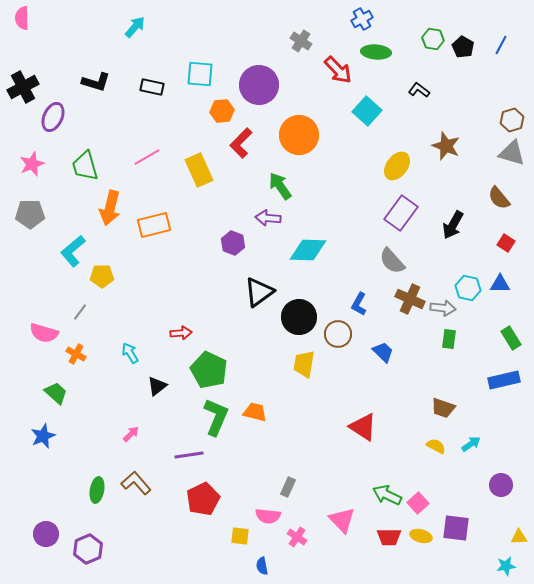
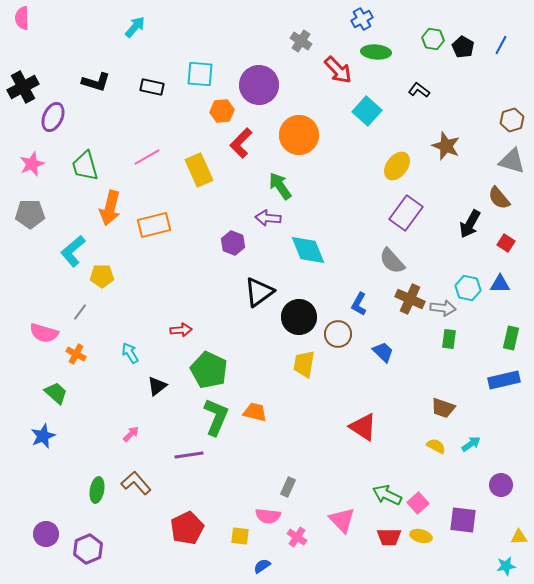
gray triangle at (512, 153): moved 8 px down
purple rectangle at (401, 213): moved 5 px right
black arrow at (453, 225): moved 17 px right, 1 px up
cyan diamond at (308, 250): rotated 66 degrees clockwise
red arrow at (181, 333): moved 3 px up
green rectangle at (511, 338): rotated 45 degrees clockwise
red pentagon at (203, 499): moved 16 px left, 29 px down
purple square at (456, 528): moved 7 px right, 8 px up
blue semicircle at (262, 566): rotated 66 degrees clockwise
